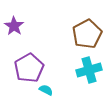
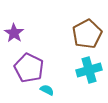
purple star: moved 7 px down
purple pentagon: rotated 16 degrees counterclockwise
cyan semicircle: moved 1 px right
